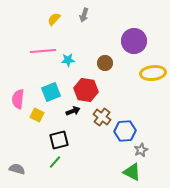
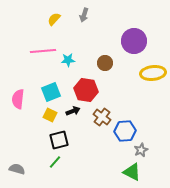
yellow square: moved 13 px right
